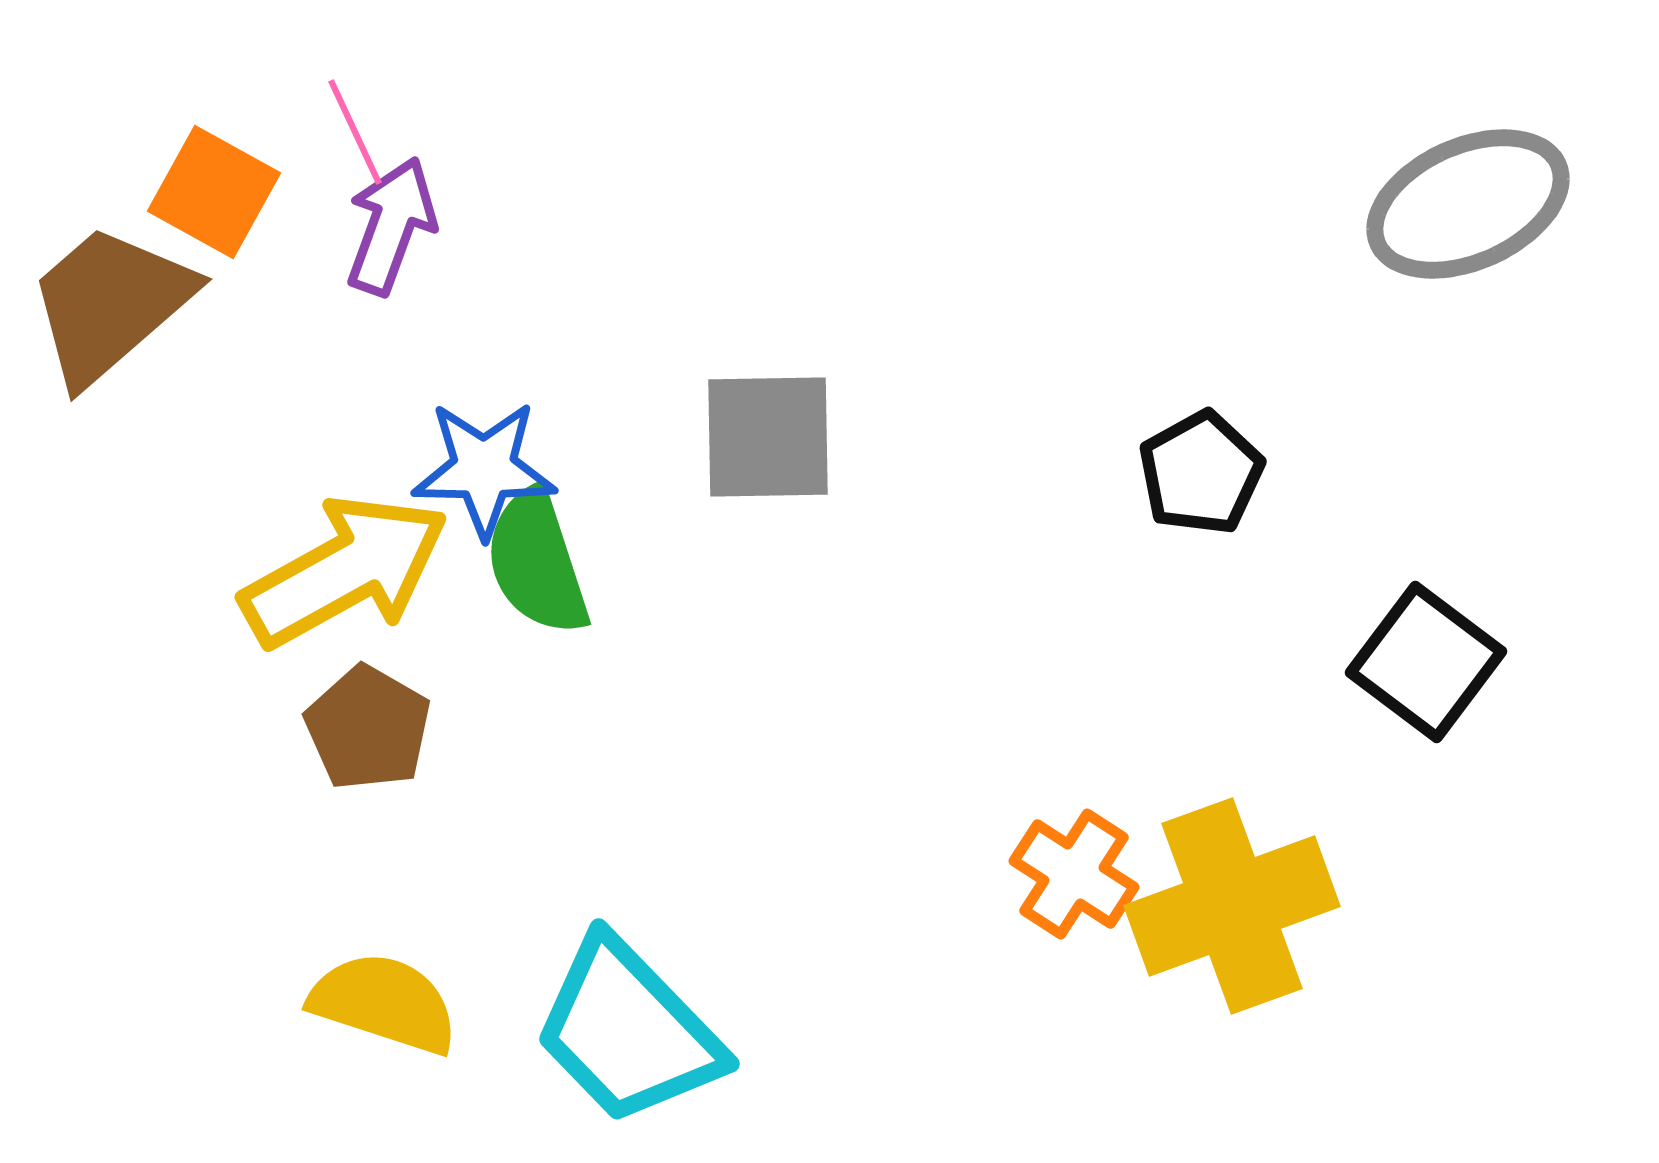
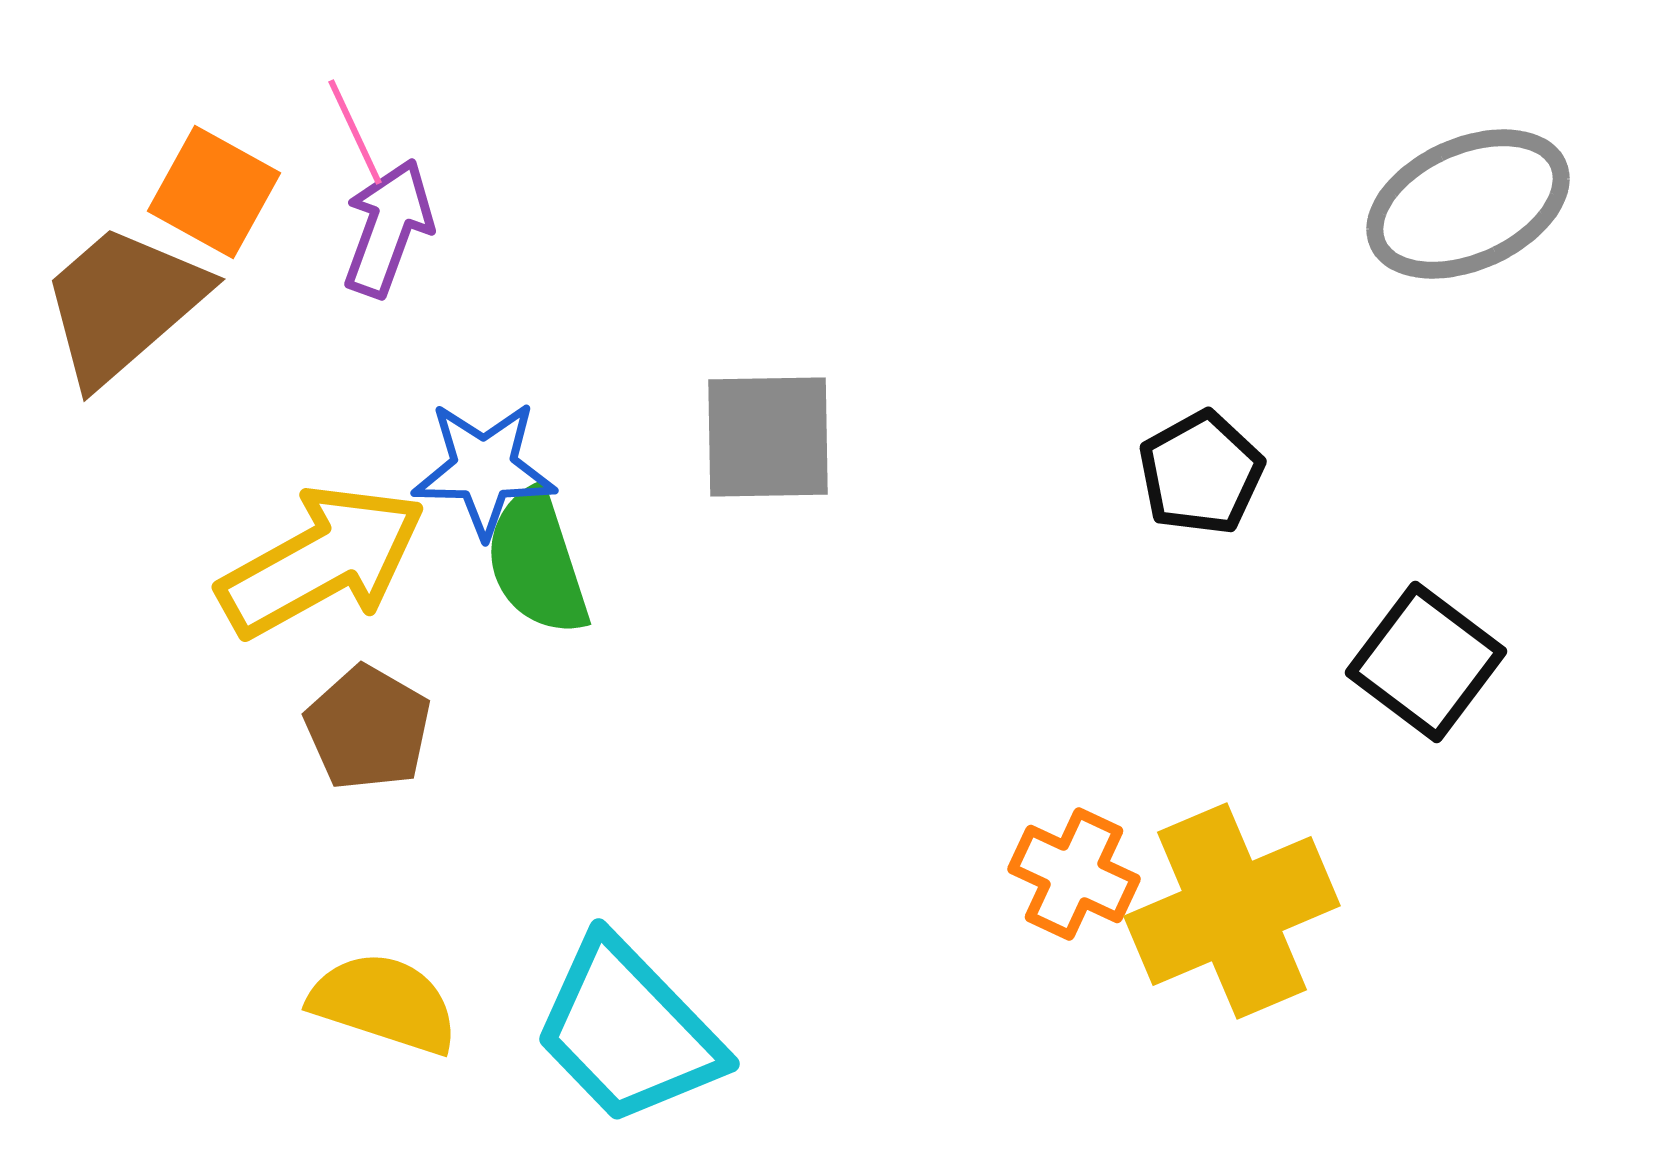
purple arrow: moved 3 px left, 2 px down
brown trapezoid: moved 13 px right
yellow arrow: moved 23 px left, 10 px up
orange cross: rotated 8 degrees counterclockwise
yellow cross: moved 5 px down; rotated 3 degrees counterclockwise
